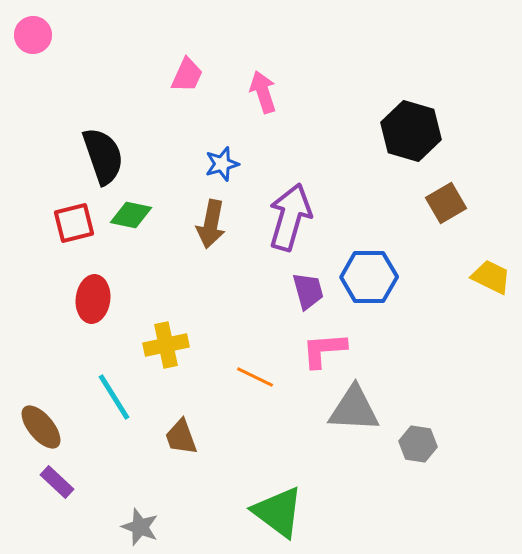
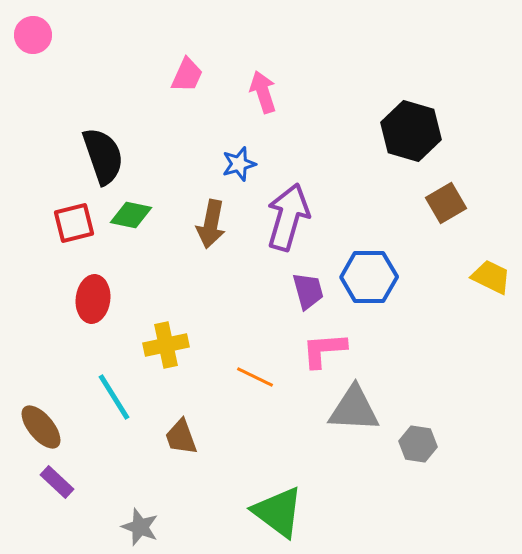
blue star: moved 17 px right
purple arrow: moved 2 px left
